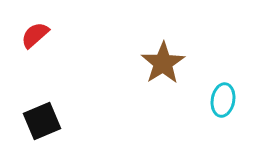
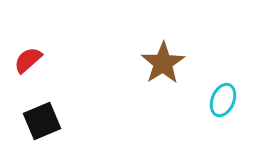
red semicircle: moved 7 px left, 25 px down
cyan ellipse: rotated 12 degrees clockwise
